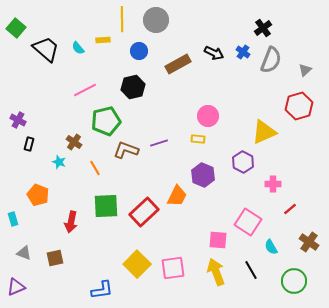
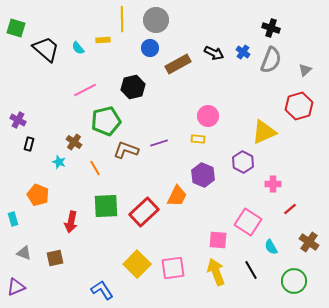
green square at (16, 28): rotated 24 degrees counterclockwise
black cross at (263, 28): moved 8 px right; rotated 36 degrees counterclockwise
blue circle at (139, 51): moved 11 px right, 3 px up
blue L-shape at (102, 290): rotated 115 degrees counterclockwise
